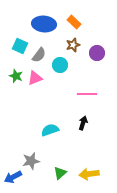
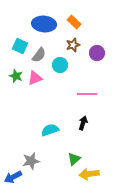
green triangle: moved 14 px right, 14 px up
